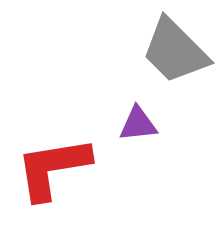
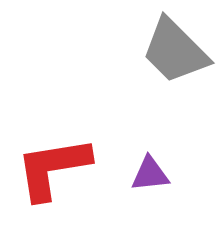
purple triangle: moved 12 px right, 50 px down
